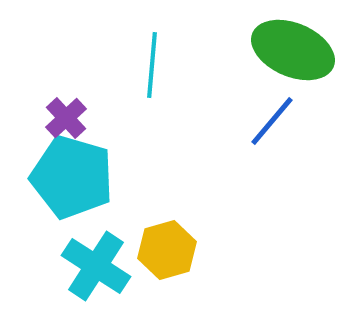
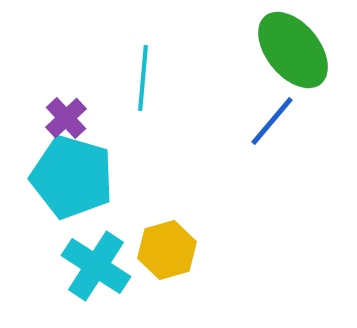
green ellipse: rotated 28 degrees clockwise
cyan line: moved 9 px left, 13 px down
